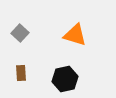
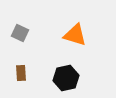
gray square: rotated 18 degrees counterclockwise
black hexagon: moved 1 px right, 1 px up
